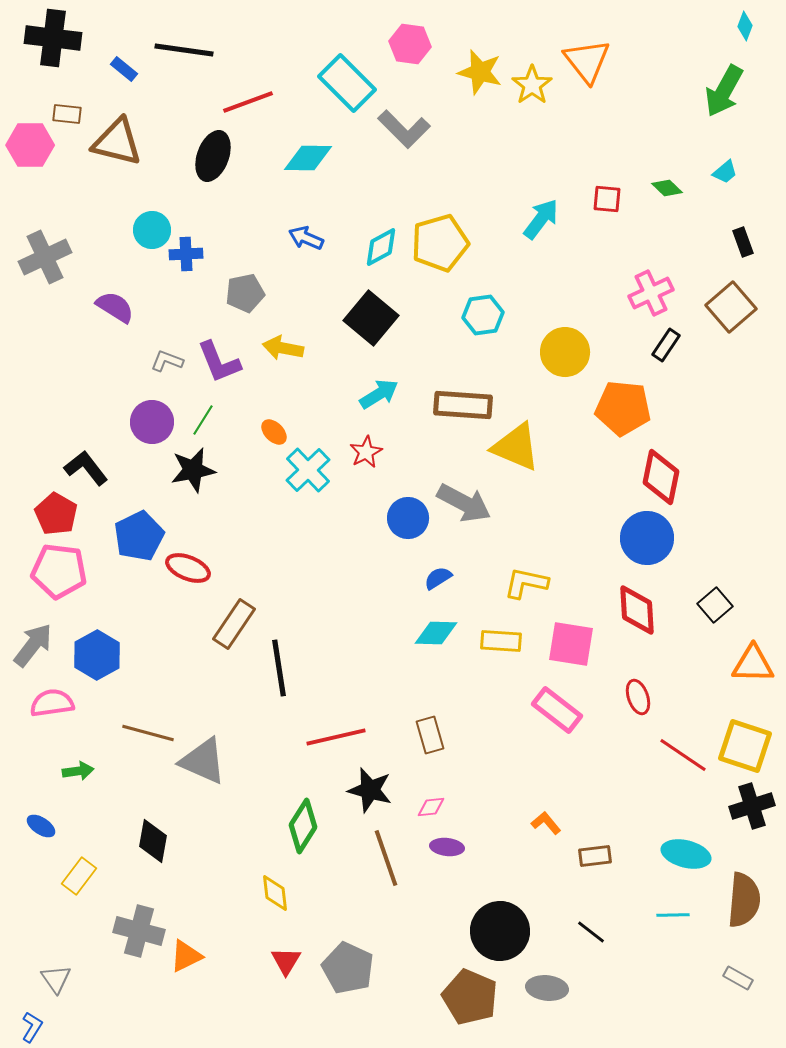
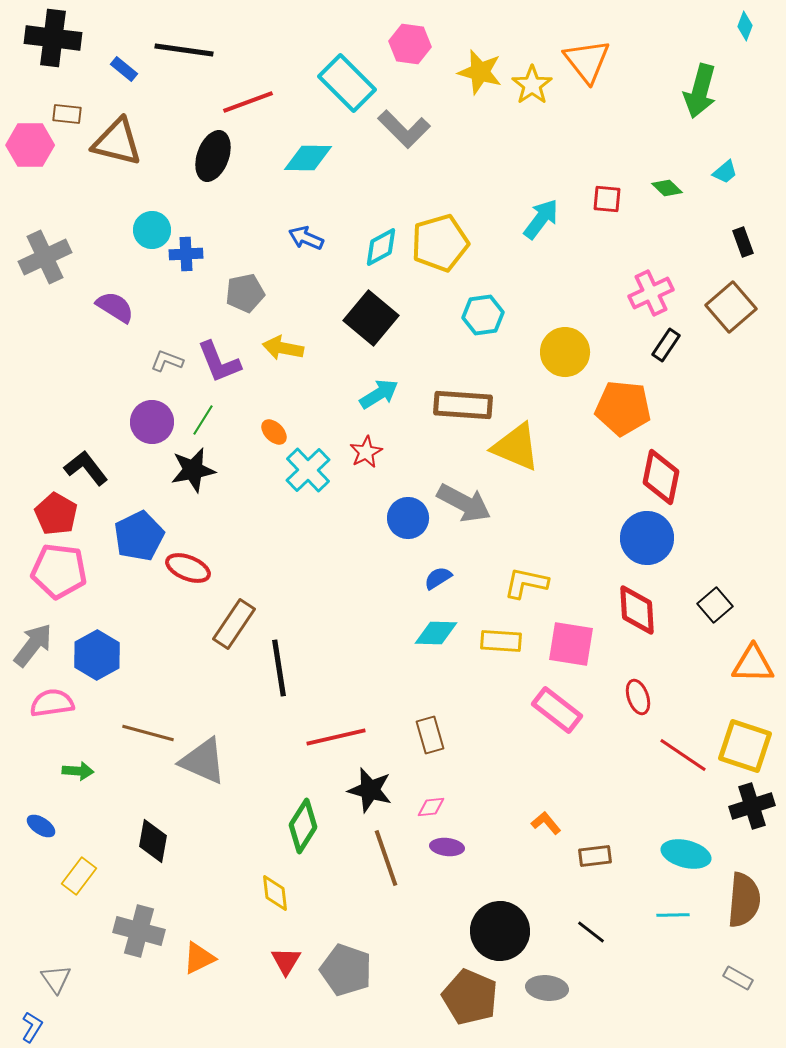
green arrow at (724, 91): moved 24 px left; rotated 14 degrees counterclockwise
green arrow at (78, 771): rotated 12 degrees clockwise
orange triangle at (186, 956): moved 13 px right, 2 px down
gray pentagon at (348, 968): moved 2 px left, 2 px down; rotated 6 degrees counterclockwise
